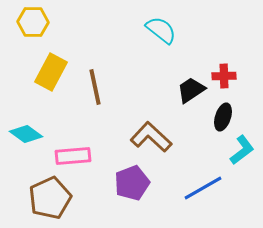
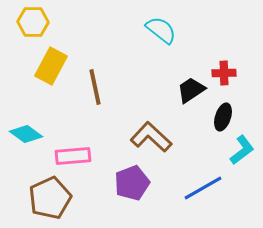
yellow rectangle: moved 6 px up
red cross: moved 3 px up
